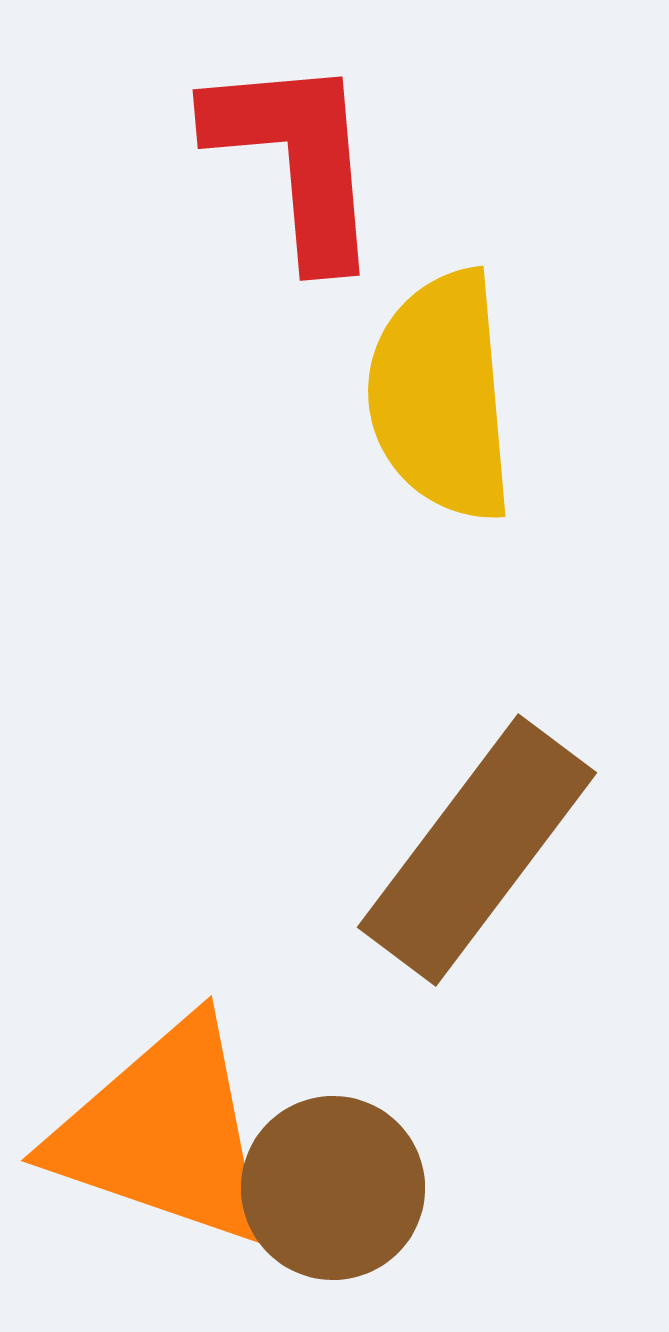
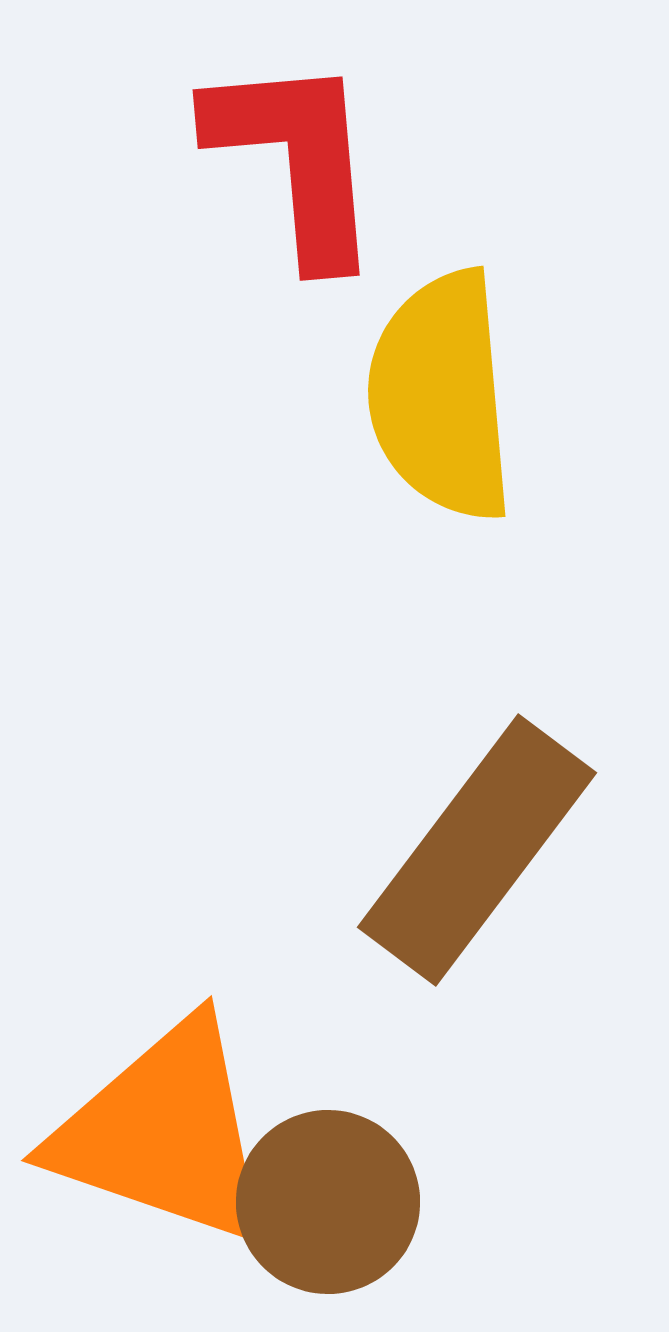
brown circle: moved 5 px left, 14 px down
